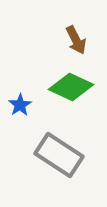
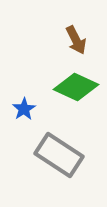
green diamond: moved 5 px right
blue star: moved 4 px right, 4 px down
